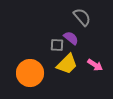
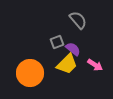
gray semicircle: moved 4 px left, 3 px down
purple semicircle: moved 2 px right, 11 px down
gray square: moved 3 px up; rotated 24 degrees counterclockwise
